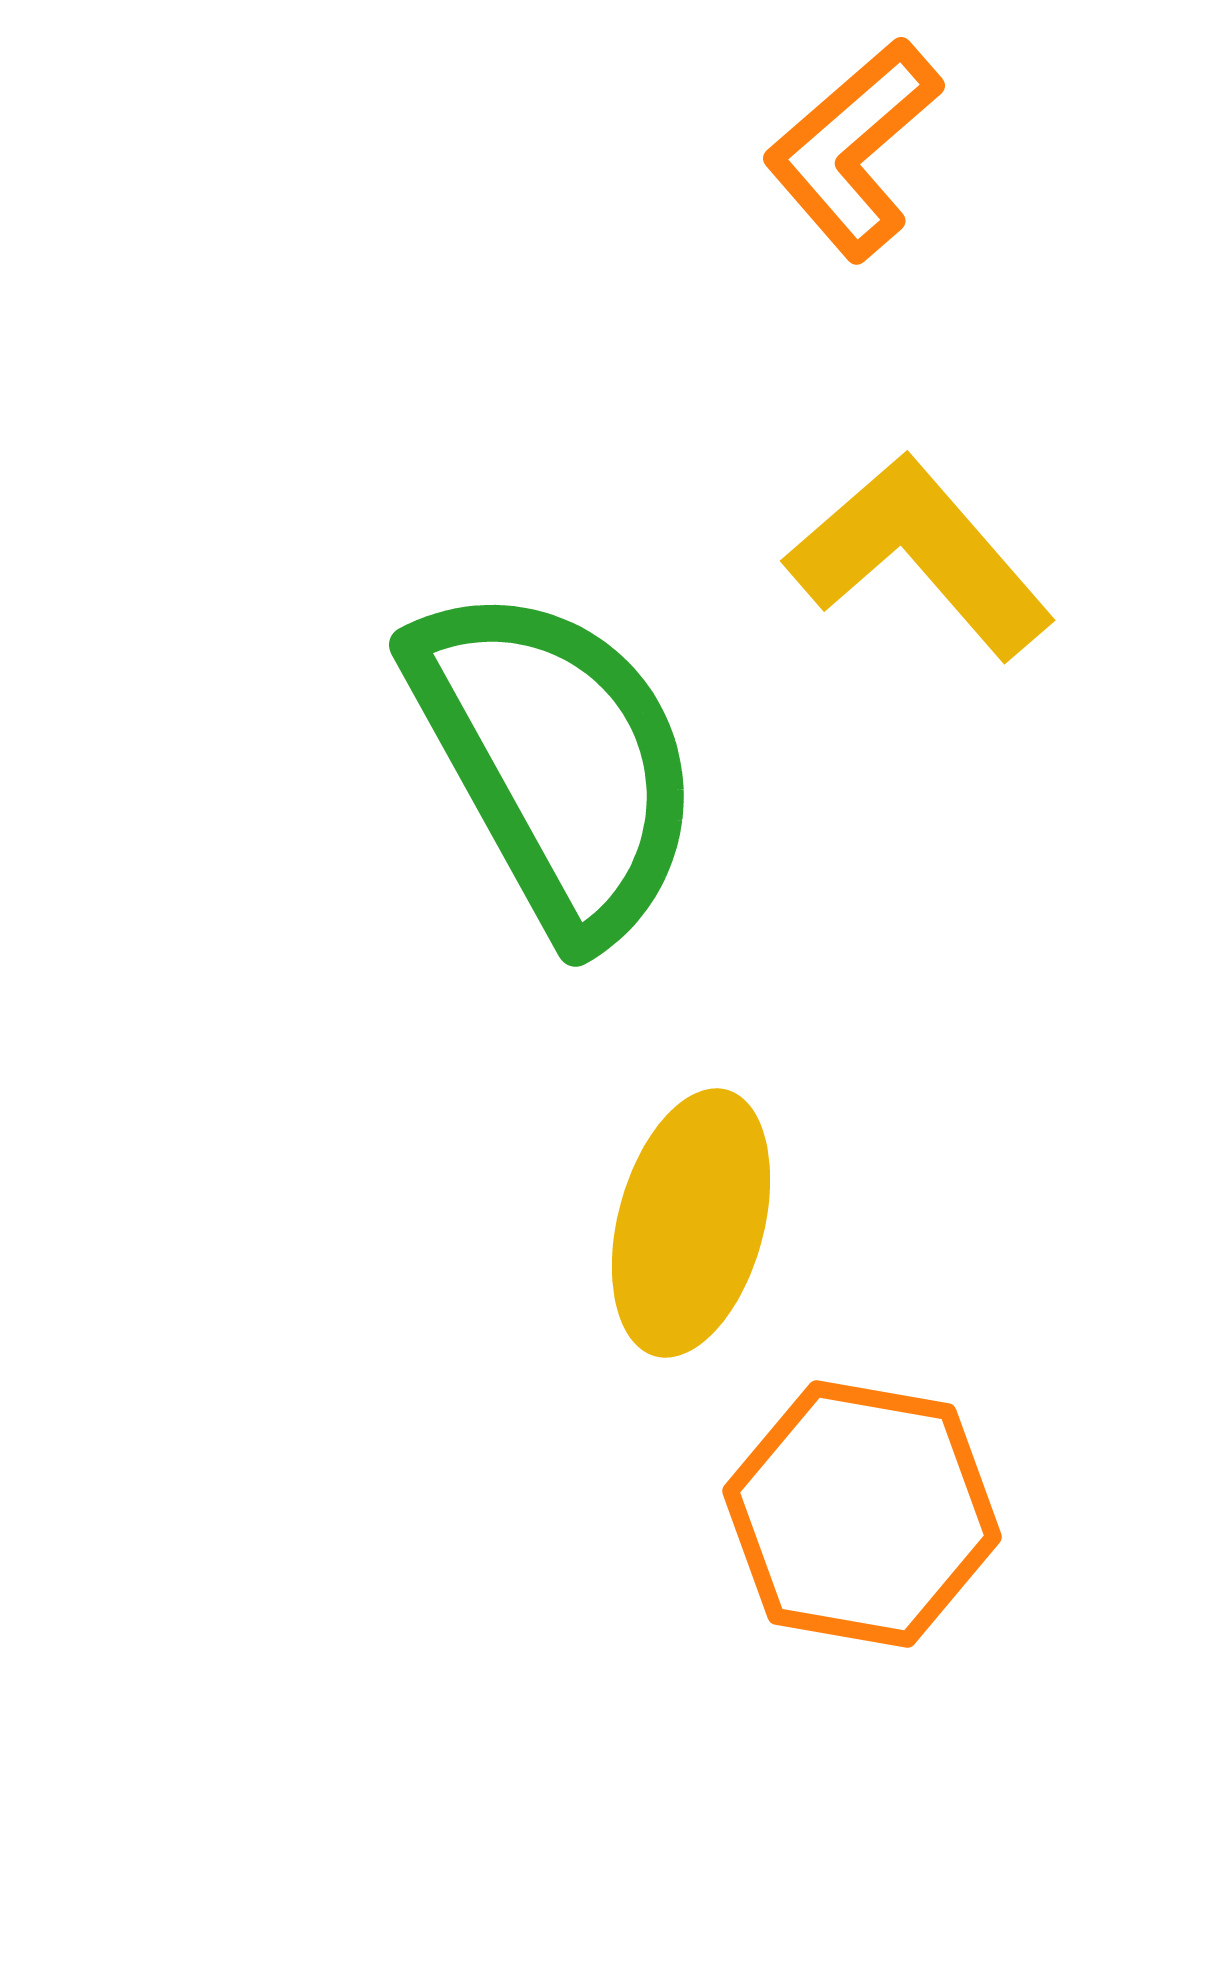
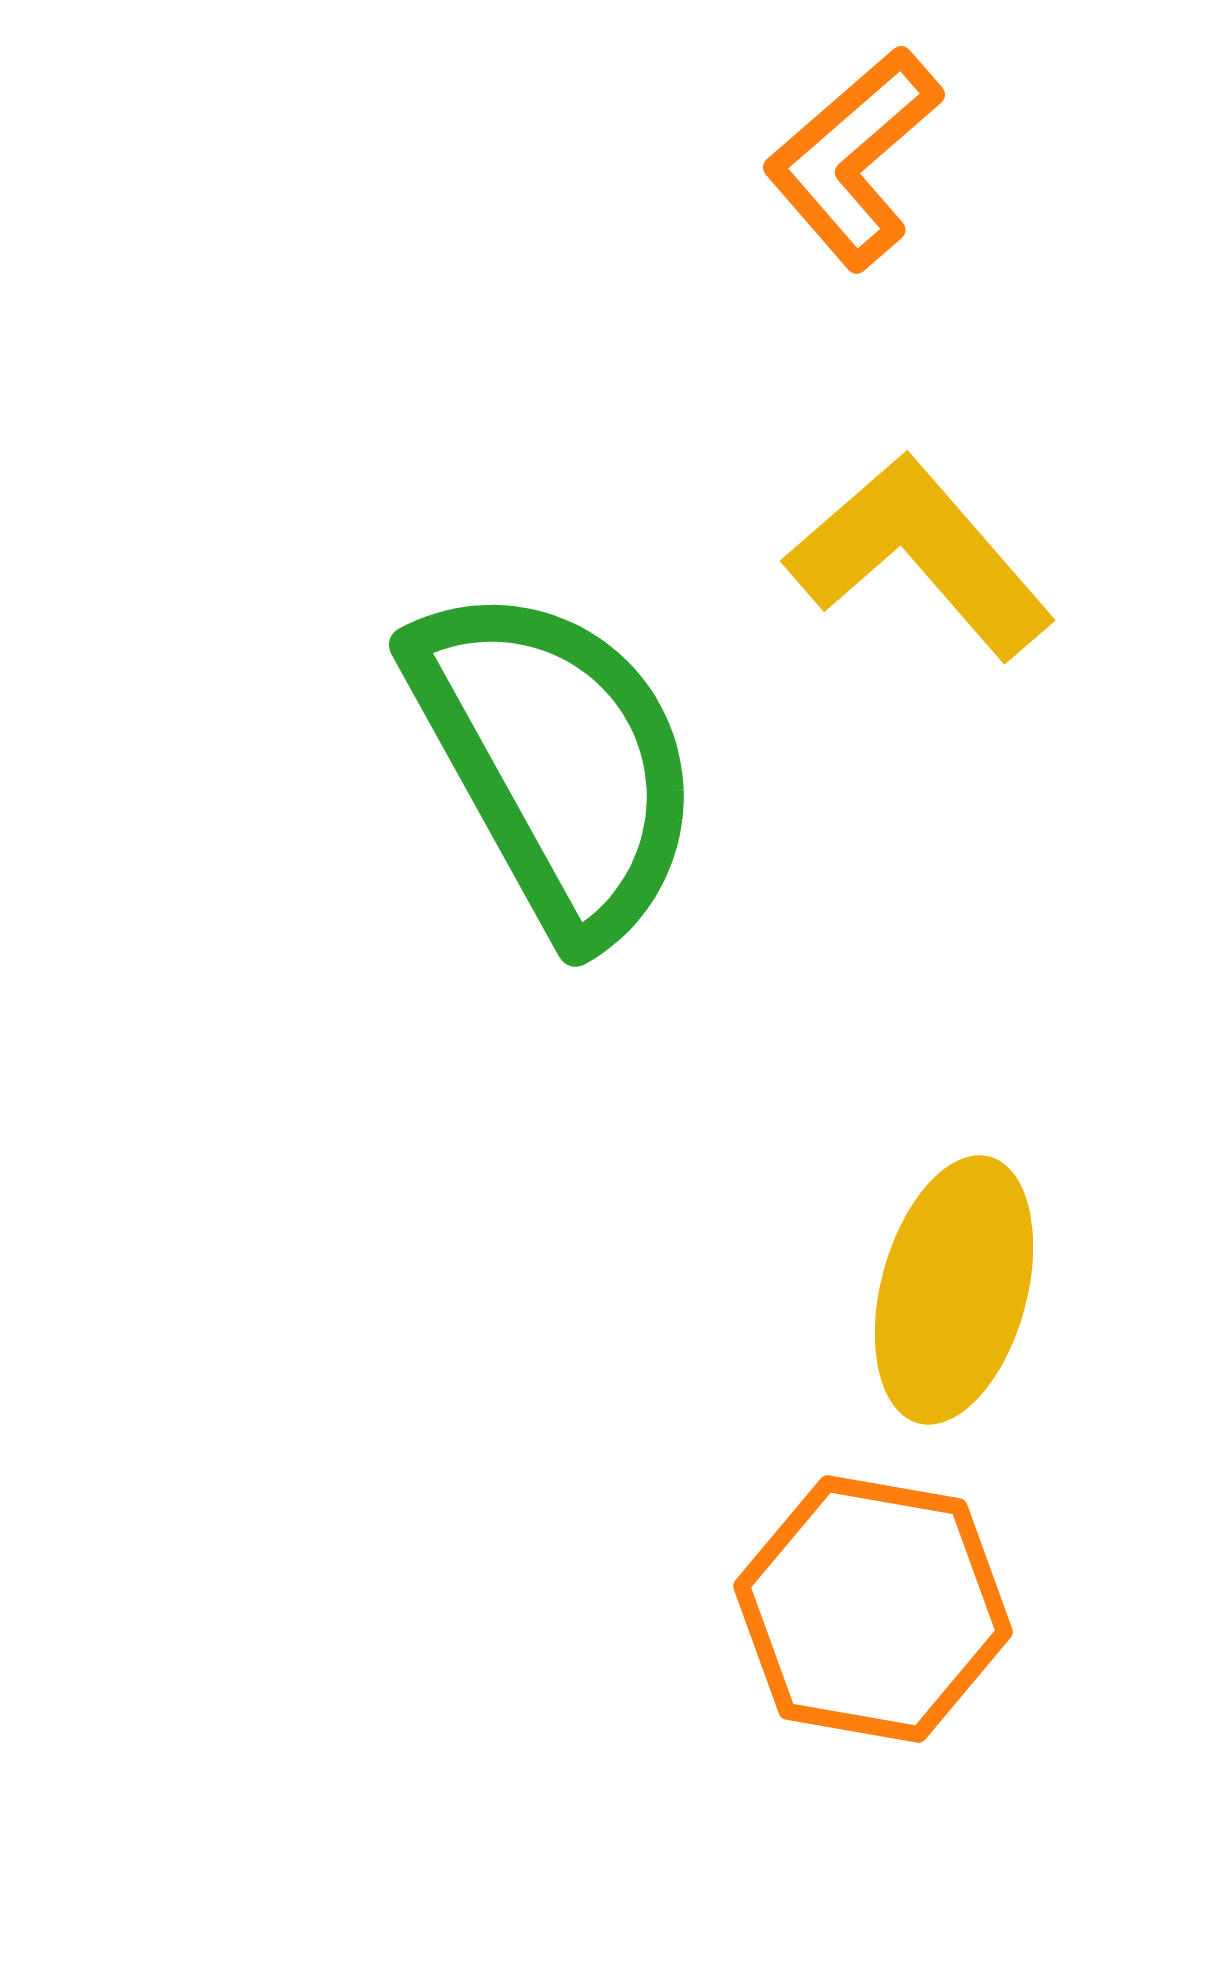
orange L-shape: moved 9 px down
yellow ellipse: moved 263 px right, 67 px down
orange hexagon: moved 11 px right, 95 px down
